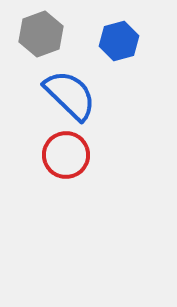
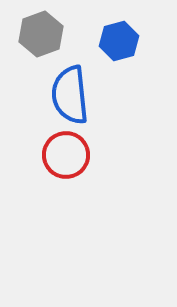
blue semicircle: rotated 140 degrees counterclockwise
